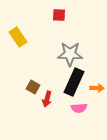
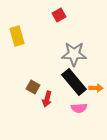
red square: rotated 32 degrees counterclockwise
yellow rectangle: moved 1 px left, 1 px up; rotated 18 degrees clockwise
gray star: moved 4 px right
black rectangle: rotated 64 degrees counterclockwise
orange arrow: moved 1 px left
